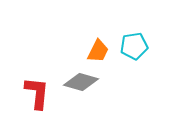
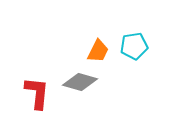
gray diamond: moved 1 px left
